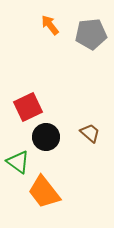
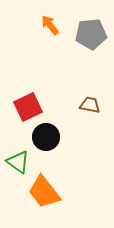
brown trapezoid: moved 28 px up; rotated 30 degrees counterclockwise
